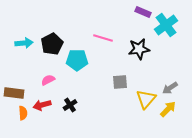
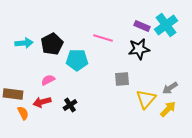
purple rectangle: moved 1 px left, 14 px down
gray square: moved 2 px right, 3 px up
brown rectangle: moved 1 px left, 1 px down
red arrow: moved 3 px up
orange semicircle: rotated 24 degrees counterclockwise
